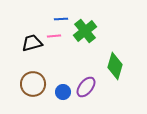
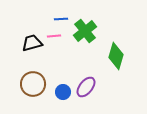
green diamond: moved 1 px right, 10 px up
